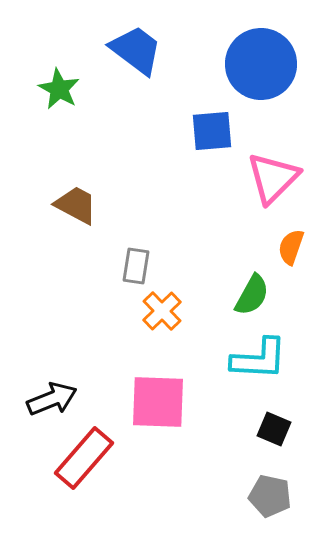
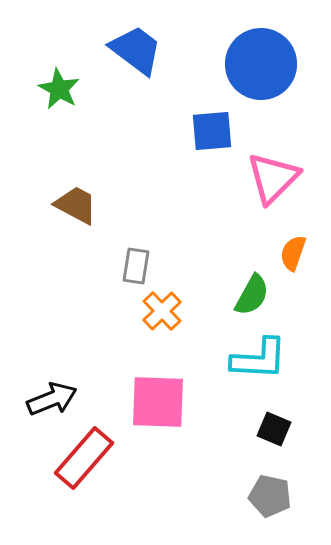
orange semicircle: moved 2 px right, 6 px down
